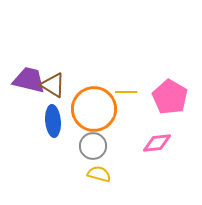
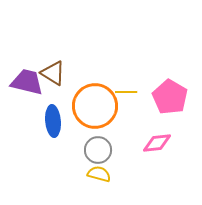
purple trapezoid: moved 2 px left, 2 px down
brown triangle: moved 12 px up
orange circle: moved 1 px right, 3 px up
gray circle: moved 5 px right, 4 px down
